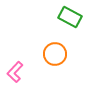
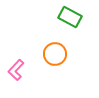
pink L-shape: moved 1 px right, 2 px up
